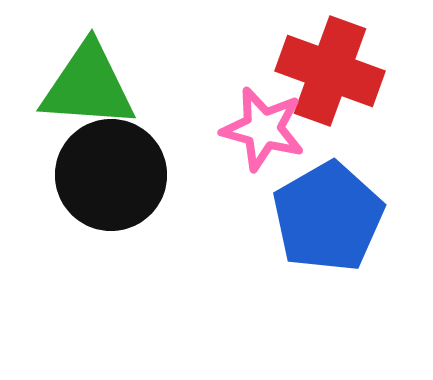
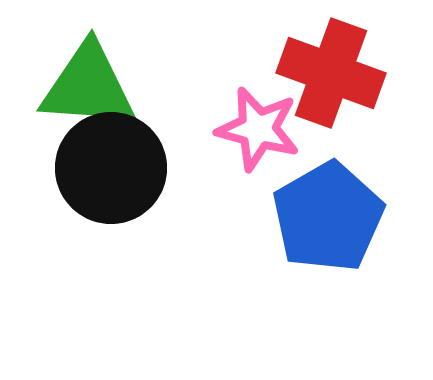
red cross: moved 1 px right, 2 px down
pink star: moved 5 px left
black circle: moved 7 px up
